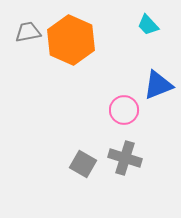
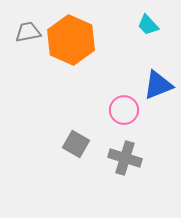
gray square: moved 7 px left, 20 px up
